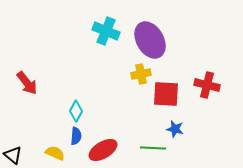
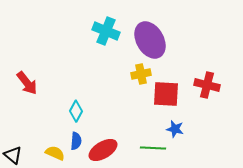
blue semicircle: moved 5 px down
